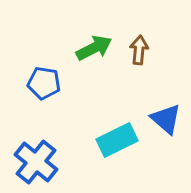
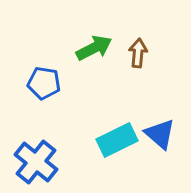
brown arrow: moved 1 px left, 3 px down
blue triangle: moved 6 px left, 15 px down
